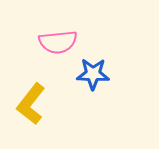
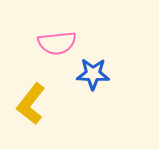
pink semicircle: moved 1 px left, 1 px down
